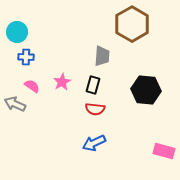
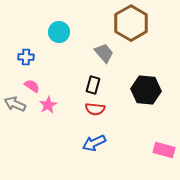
brown hexagon: moved 1 px left, 1 px up
cyan circle: moved 42 px right
gray trapezoid: moved 2 px right, 3 px up; rotated 45 degrees counterclockwise
pink star: moved 14 px left, 23 px down
pink rectangle: moved 1 px up
